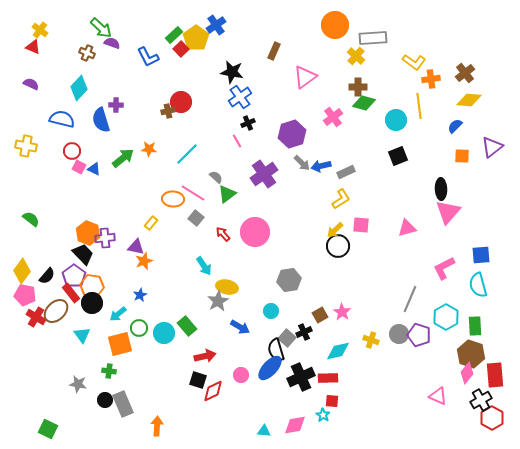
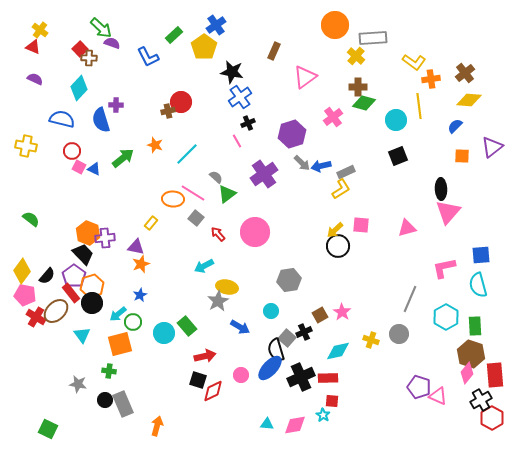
yellow pentagon at (196, 38): moved 8 px right, 9 px down
red square at (181, 49): moved 101 px left
brown cross at (87, 53): moved 2 px right, 5 px down; rotated 21 degrees counterclockwise
purple semicircle at (31, 84): moved 4 px right, 5 px up
orange star at (149, 149): moved 6 px right, 4 px up; rotated 14 degrees clockwise
yellow L-shape at (341, 199): moved 10 px up
red arrow at (223, 234): moved 5 px left
orange star at (144, 261): moved 3 px left, 3 px down
cyan arrow at (204, 266): rotated 96 degrees clockwise
pink L-shape at (444, 268): rotated 15 degrees clockwise
orange hexagon at (92, 286): rotated 25 degrees counterclockwise
green circle at (139, 328): moved 6 px left, 6 px up
purple pentagon at (419, 335): moved 52 px down
orange arrow at (157, 426): rotated 12 degrees clockwise
cyan triangle at (264, 431): moved 3 px right, 7 px up
